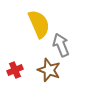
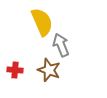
yellow semicircle: moved 3 px right, 2 px up
red cross: rotated 28 degrees clockwise
